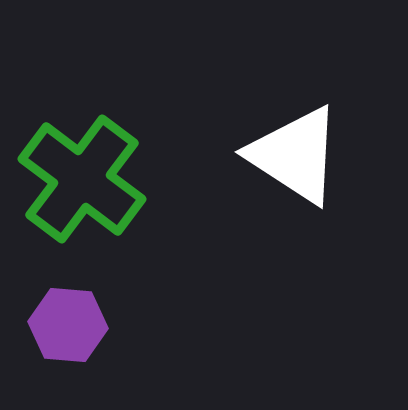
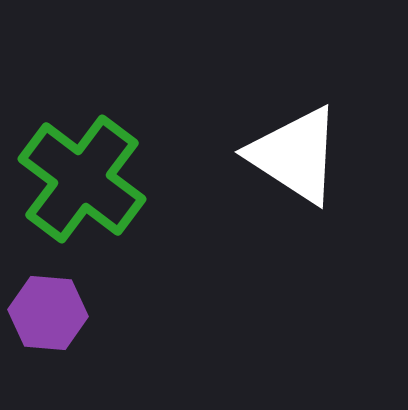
purple hexagon: moved 20 px left, 12 px up
